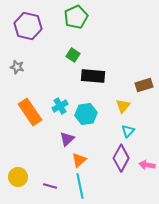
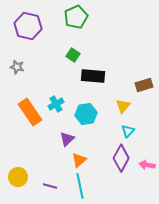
cyan cross: moved 4 px left, 2 px up
